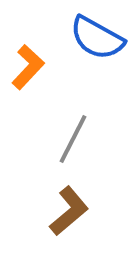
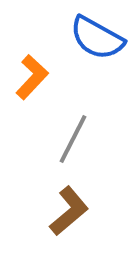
orange L-shape: moved 4 px right, 10 px down
